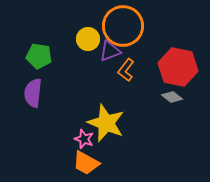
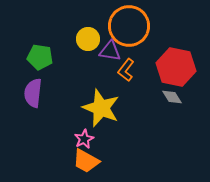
orange circle: moved 6 px right
purple triangle: rotated 30 degrees clockwise
green pentagon: moved 1 px right, 1 px down
red hexagon: moved 2 px left
gray diamond: rotated 20 degrees clockwise
yellow star: moved 5 px left, 15 px up
pink star: rotated 24 degrees clockwise
orange trapezoid: moved 2 px up
